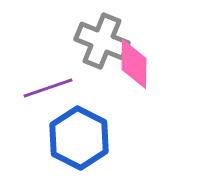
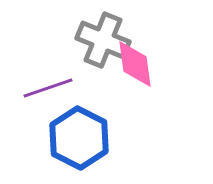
gray cross: moved 1 px right, 1 px up
pink diamond: moved 1 px right; rotated 9 degrees counterclockwise
